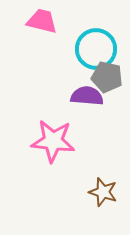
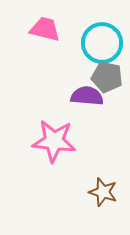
pink trapezoid: moved 3 px right, 8 px down
cyan circle: moved 6 px right, 6 px up
pink star: moved 1 px right
